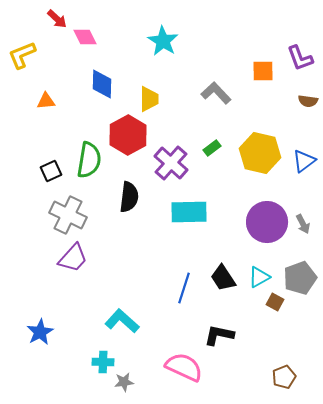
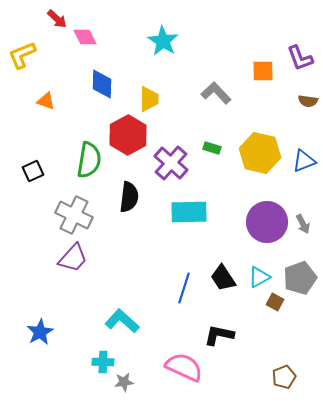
orange triangle: rotated 24 degrees clockwise
green rectangle: rotated 54 degrees clockwise
blue triangle: rotated 15 degrees clockwise
black square: moved 18 px left
gray cross: moved 6 px right
